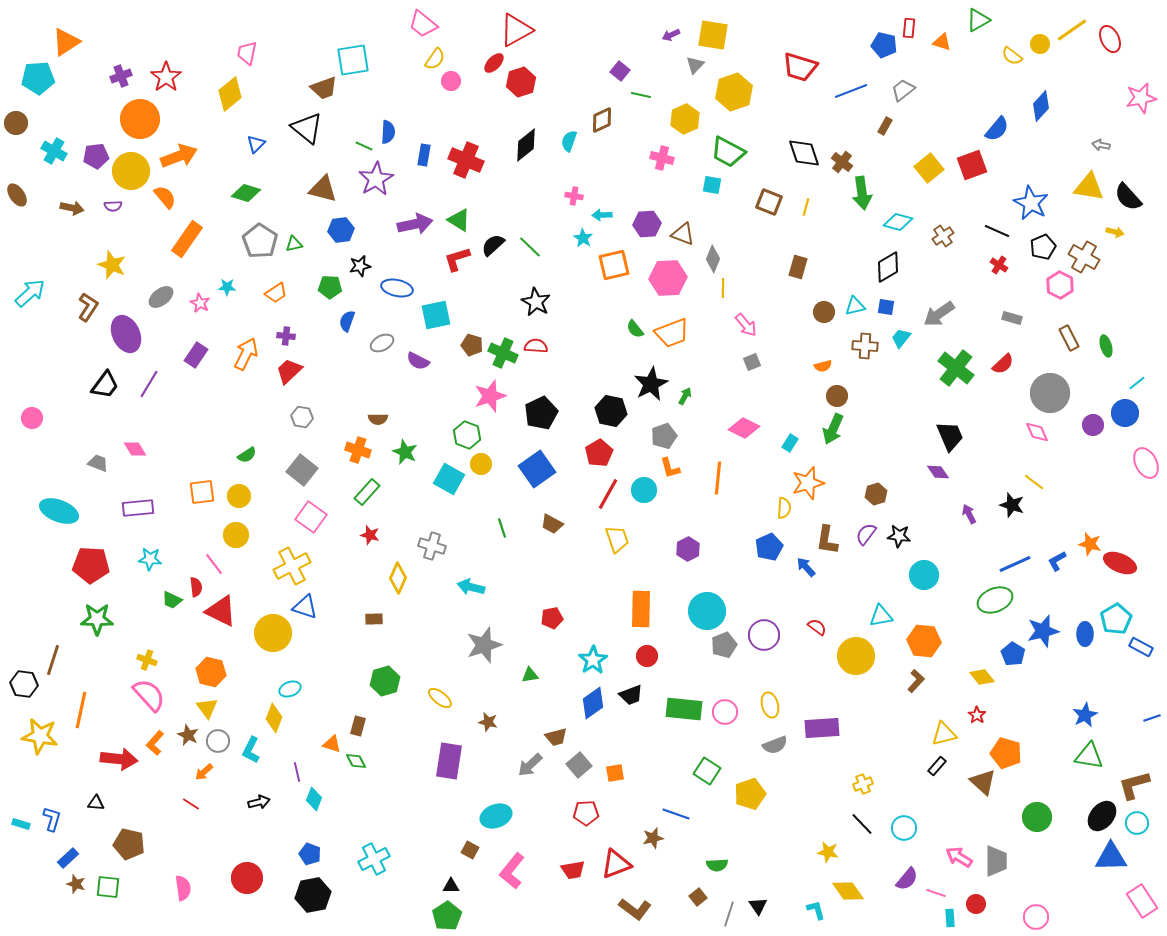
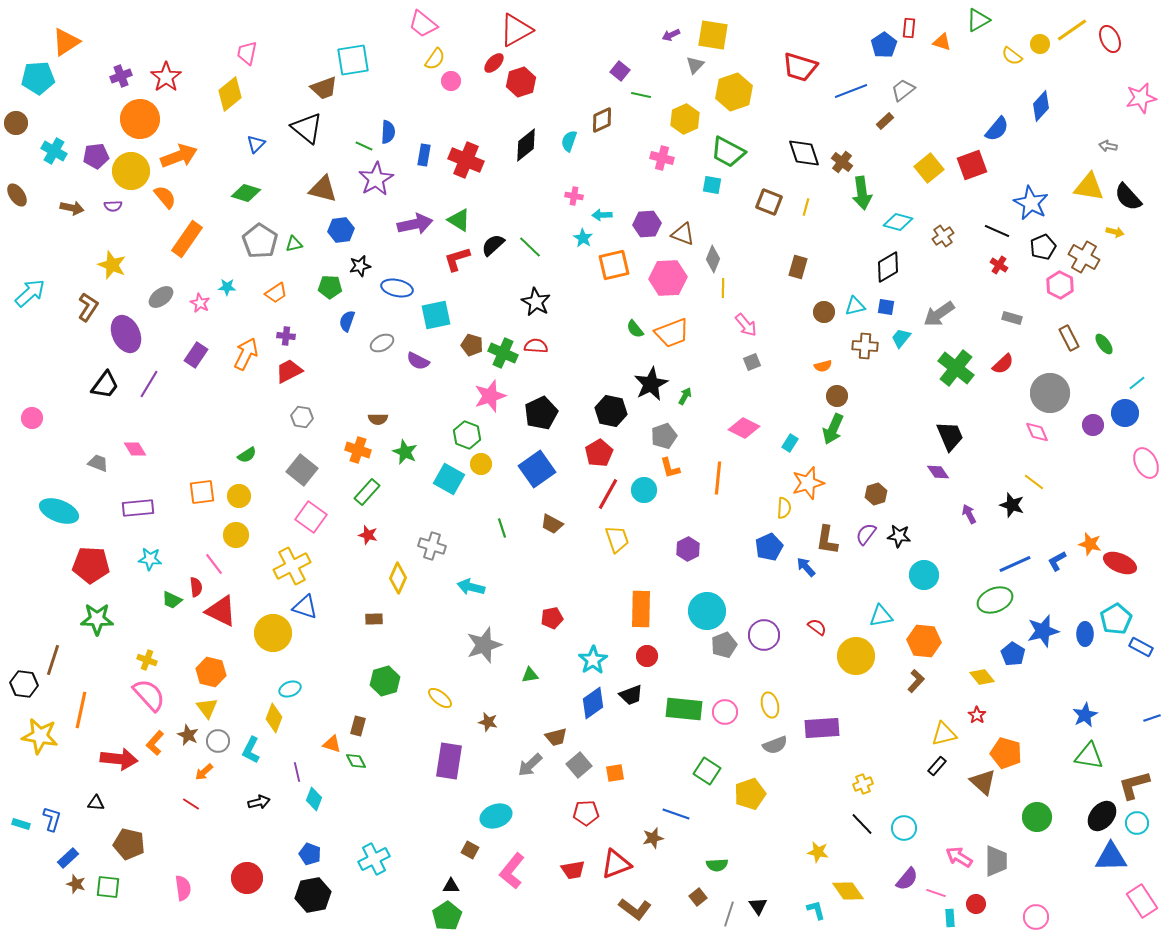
blue pentagon at (884, 45): rotated 25 degrees clockwise
brown rectangle at (885, 126): moved 5 px up; rotated 18 degrees clockwise
gray arrow at (1101, 145): moved 7 px right, 1 px down
green ellipse at (1106, 346): moved 2 px left, 2 px up; rotated 20 degrees counterclockwise
red trapezoid at (289, 371): rotated 16 degrees clockwise
red star at (370, 535): moved 2 px left
yellow star at (828, 852): moved 10 px left
